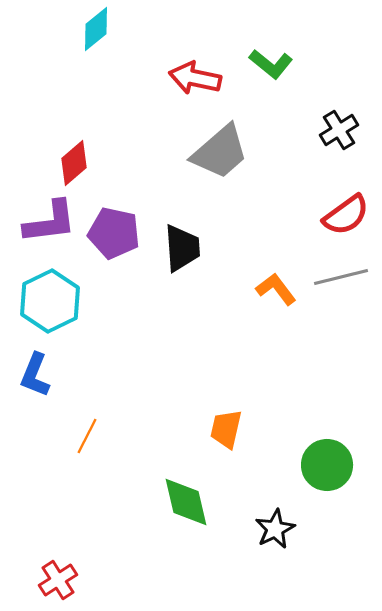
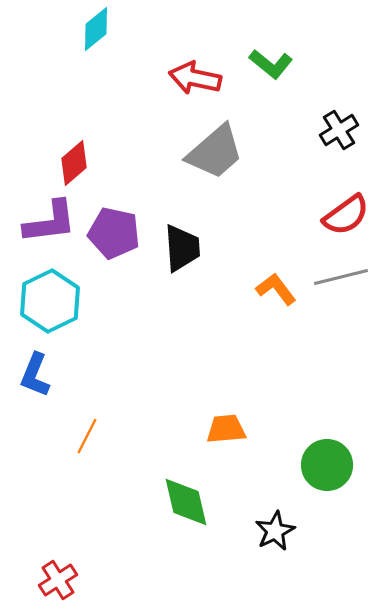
gray trapezoid: moved 5 px left
orange trapezoid: rotated 72 degrees clockwise
black star: moved 2 px down
